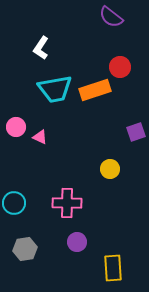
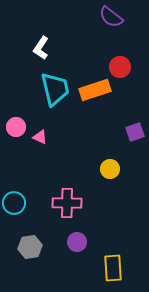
cyan trapezoid: rotated 93 degrees counterclockwise
purple square: moved 1 px left
gray hexagon: moved 5 px right, 2 px up
